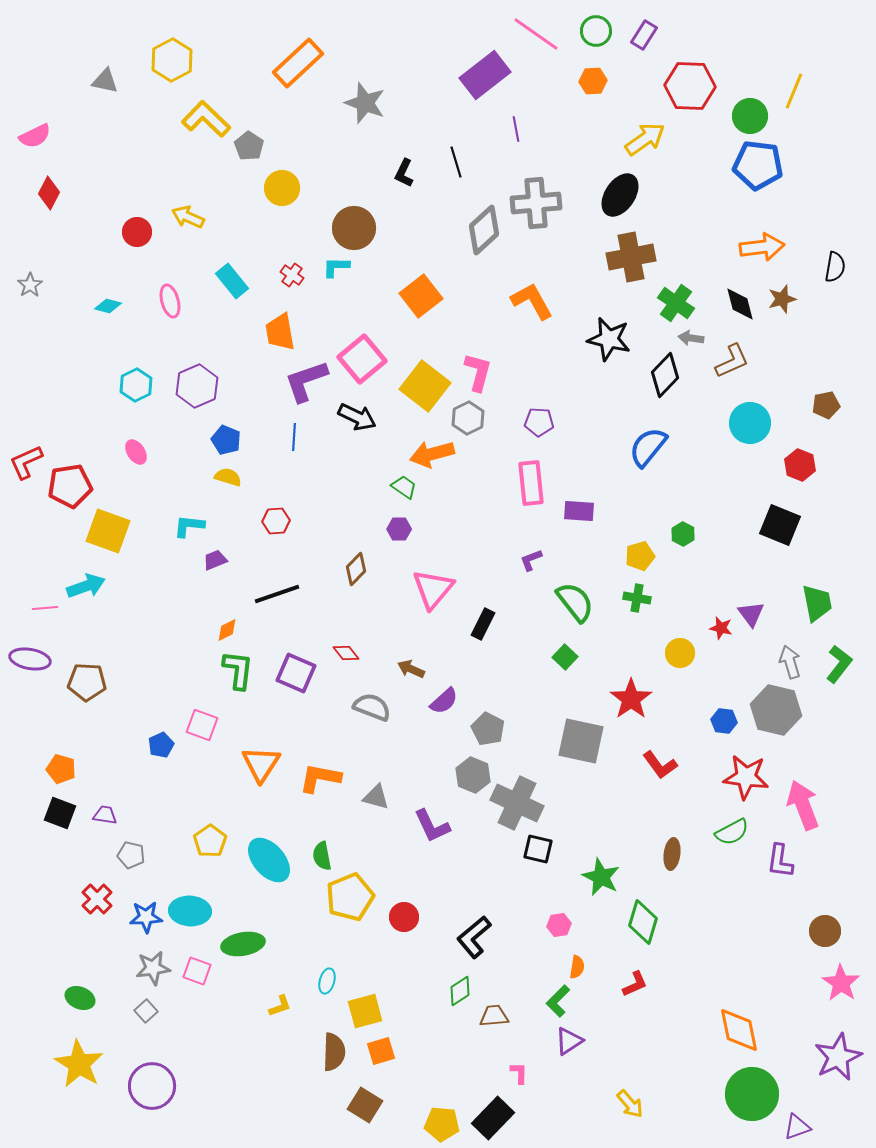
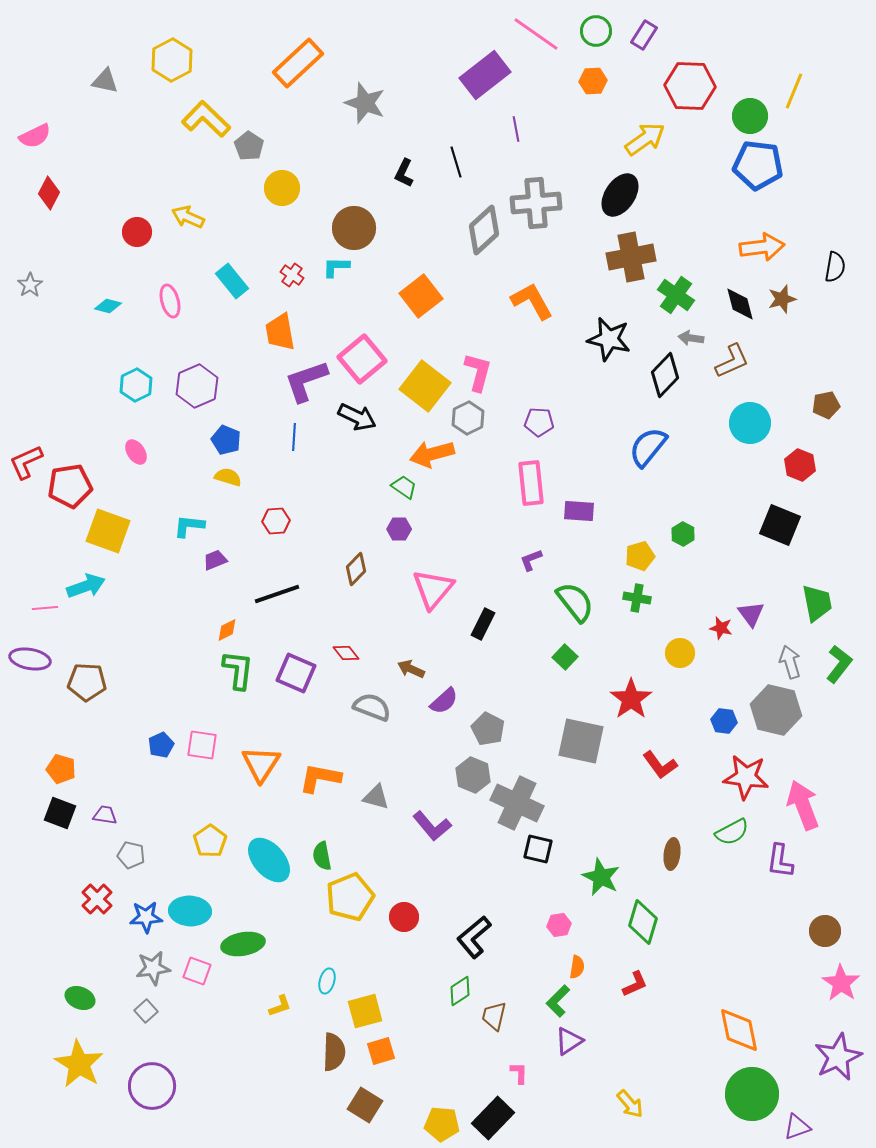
green cross at (676, 303): moved 8 px up
pink square at (202, 725): moved 20 px down; rotated 12 degrees counterclockwise
purple L-shape at (432, 826): rotated 15 degrees counterclockwise
brown trapezoid at (494, 1016): rotated 72 degrees counterclockwise
